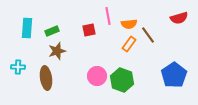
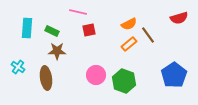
pink line: moved 30 px left, 4 px up; rotated 66 degrees counterclockwise
orange semicircle: rotated 21 degrees counterclockwise
green rectangle: rotated 48 degrees clockwise
orange rectangle: rotated 14 degrees clockwise
brown star: rotated 18 degrees clockwise
cyan cross: rotated 32 degrees clockwise
pink circle: moved 1 px left, 1 px up
green hexagon: moved 2 px right, 1 px down
